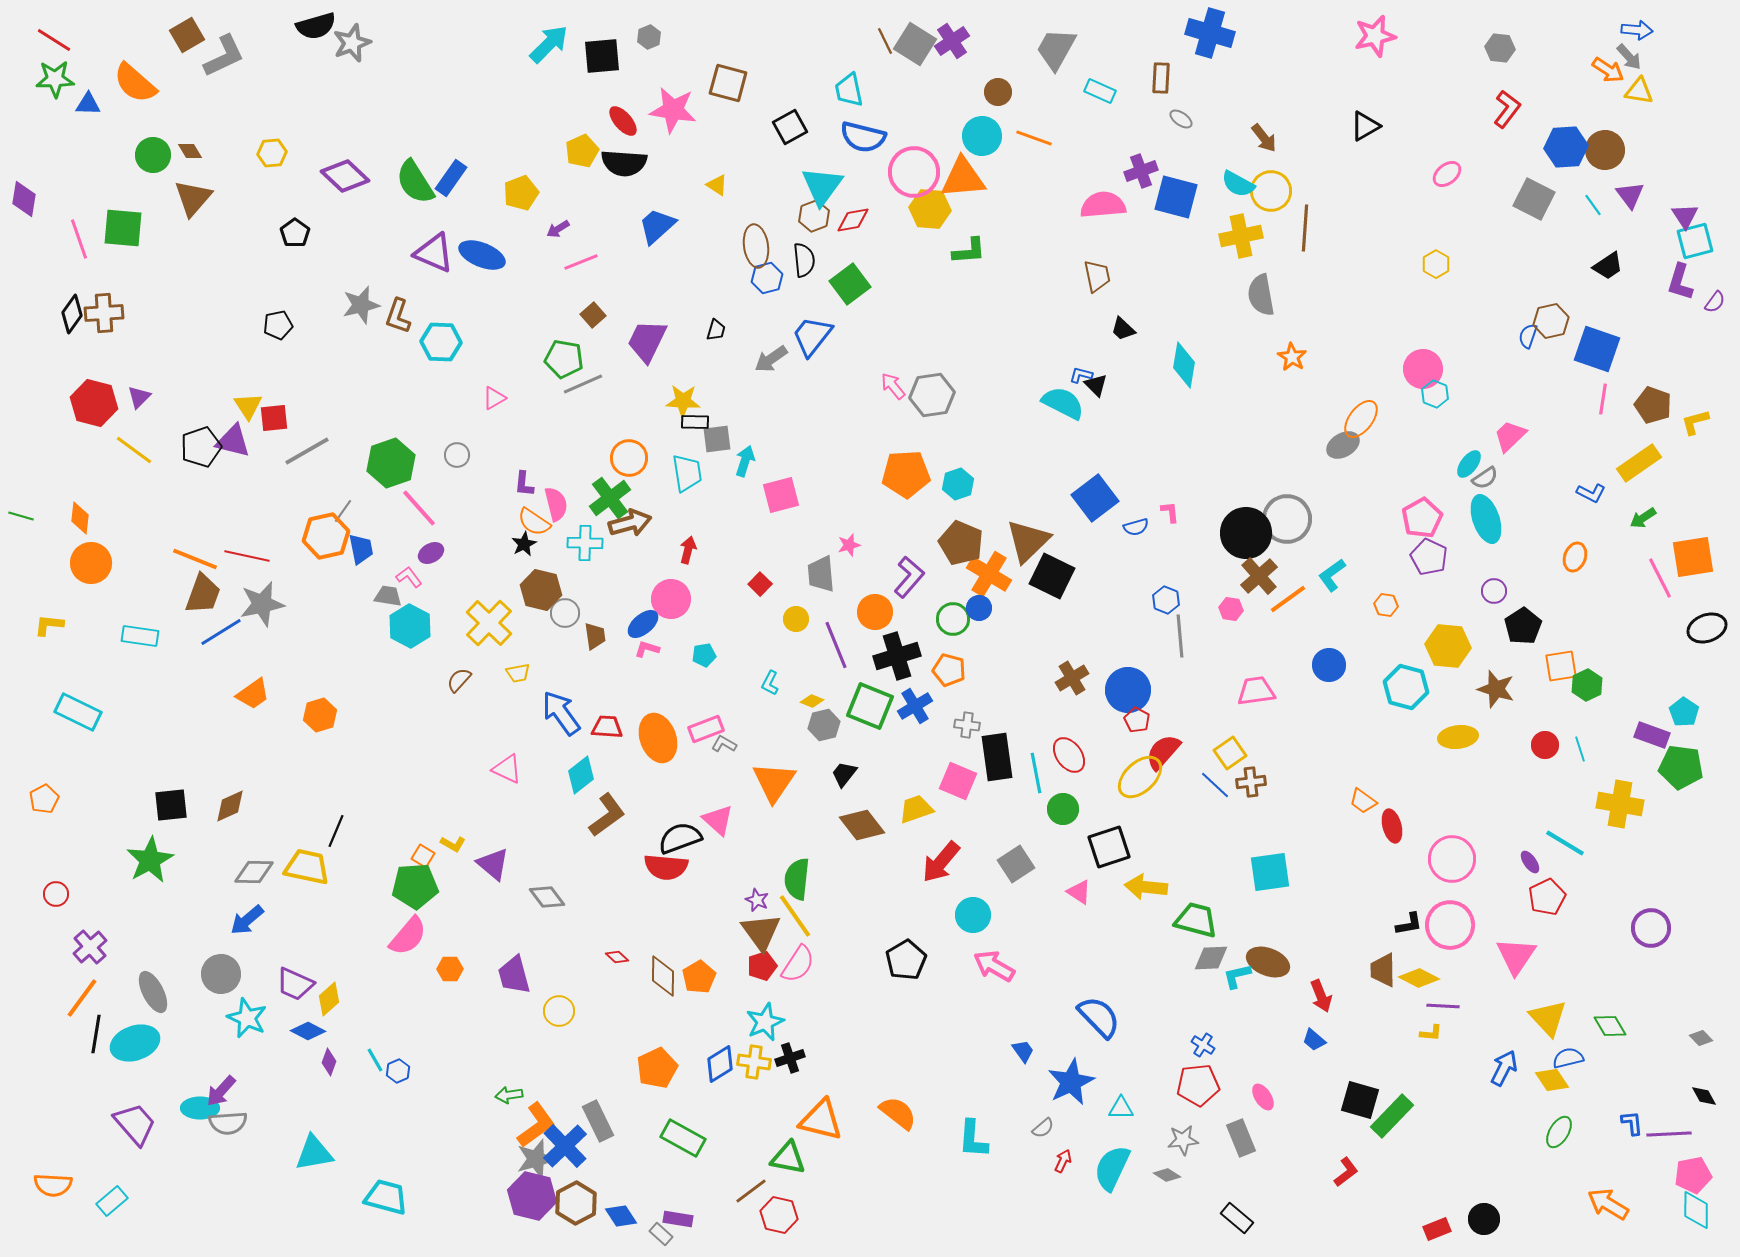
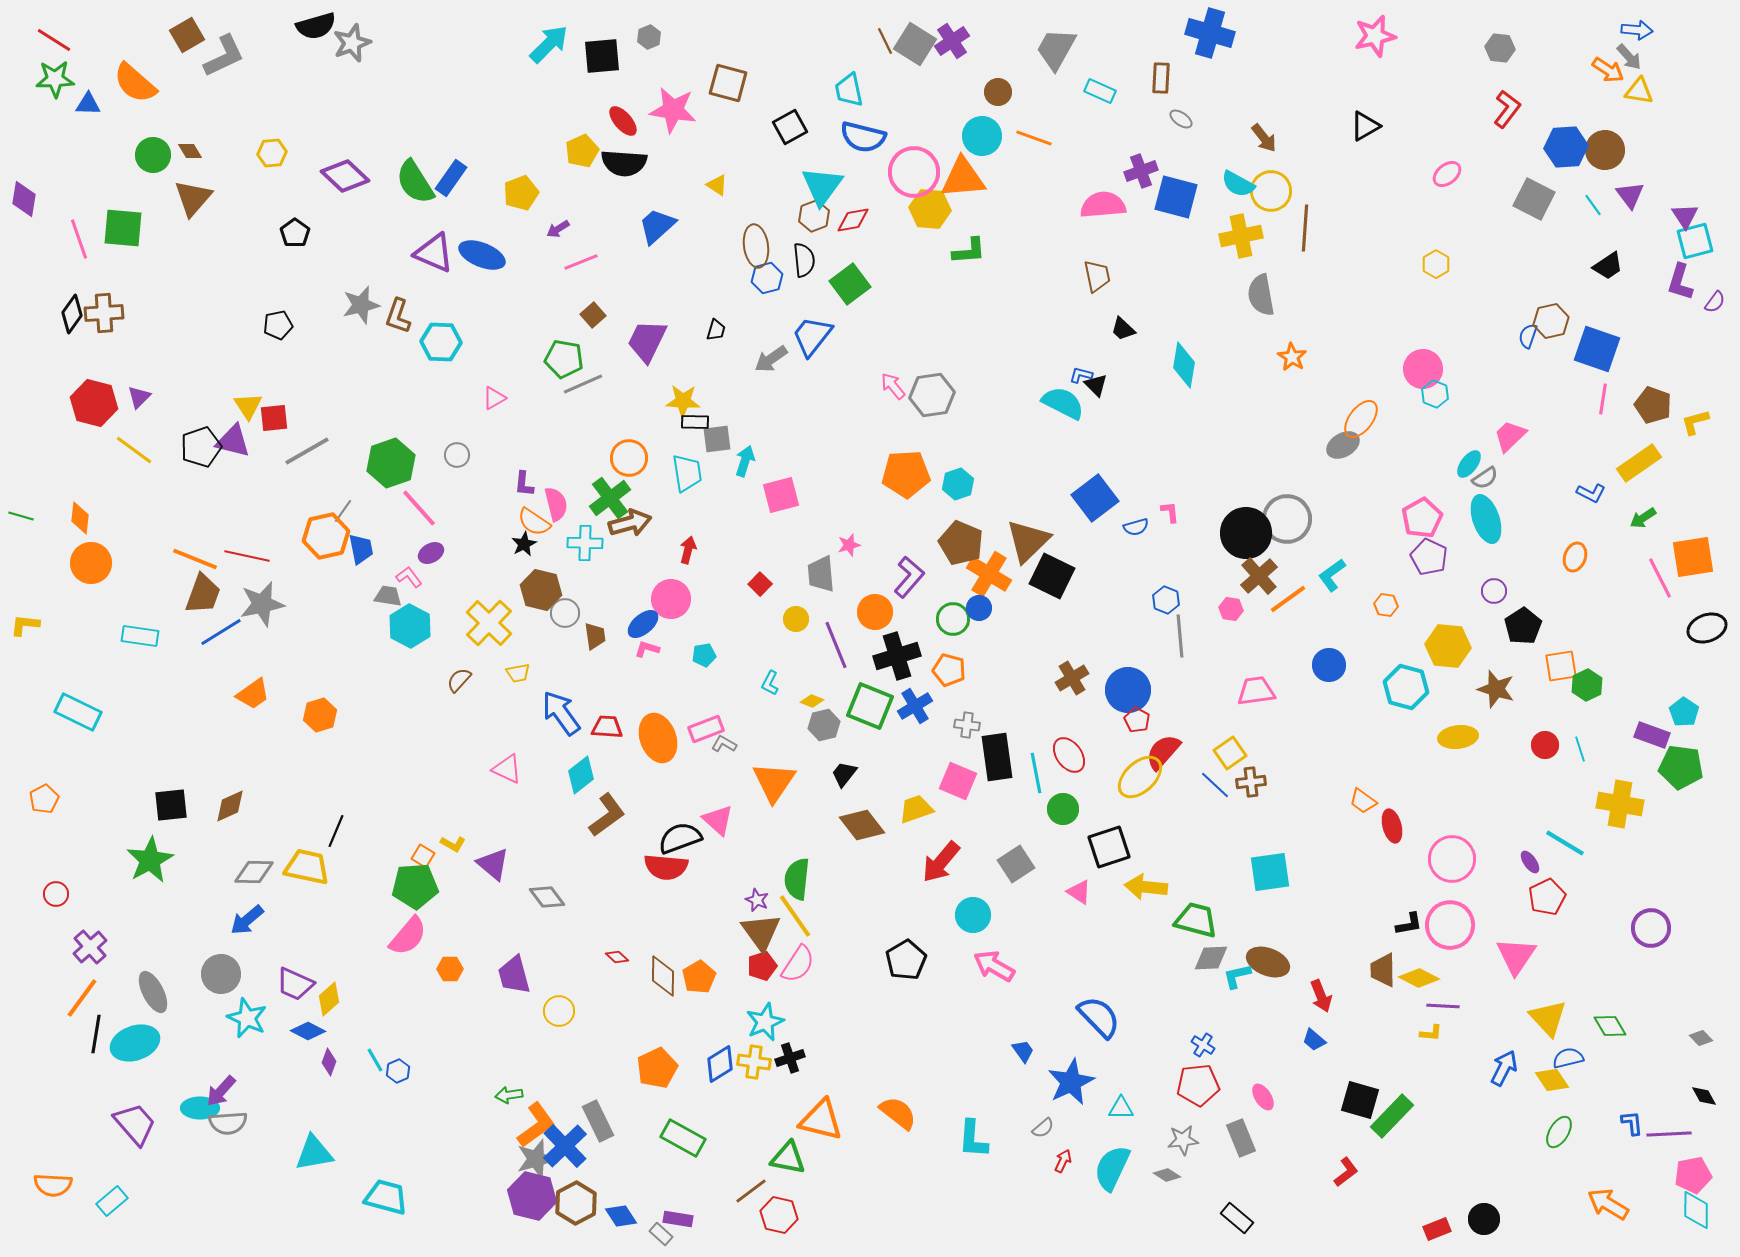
yellow L-shape at (49, 625): moved 24 px left
